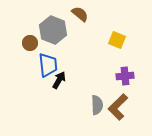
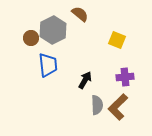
gray hexagon: rotated 12 degrees clockwise
brown circle: moved 1 px right, 5 px up
purple cross: moved 1 px down
black arrow: moved 26 px right
